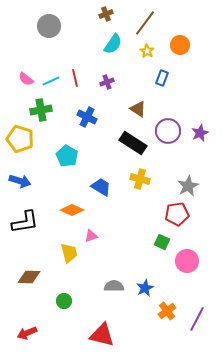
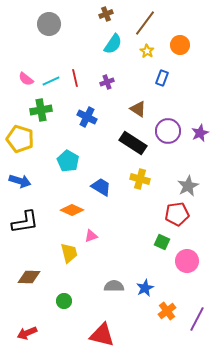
gray circle: moved 2 px up
cyan pentagon: moved 1 px right, 5 px down
